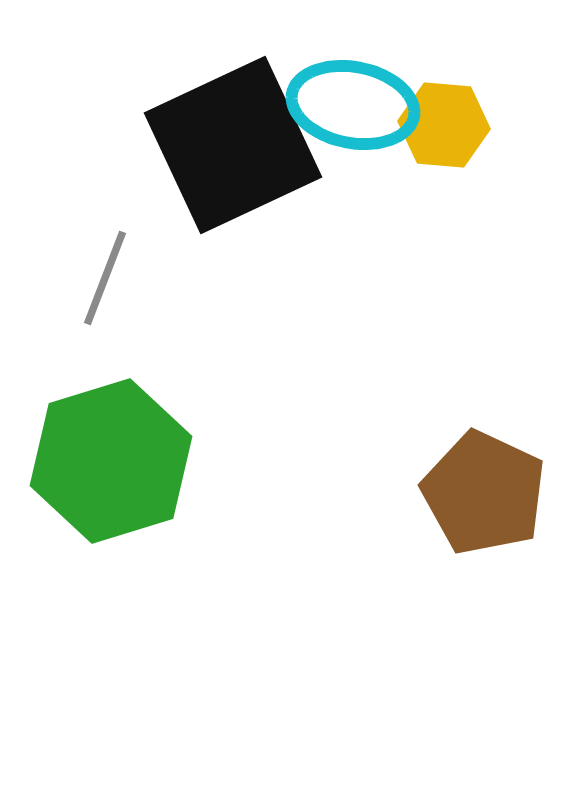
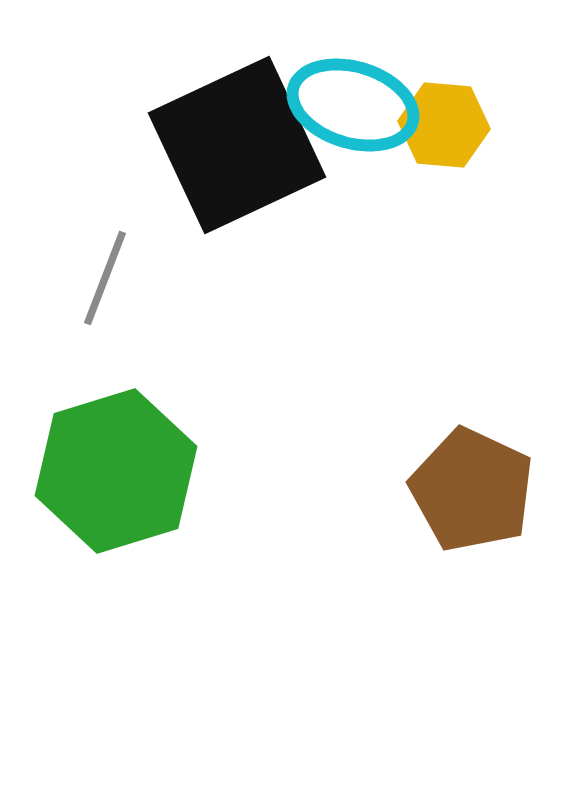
cyan ellipse: rotated 6 degrees clockwise
black square: moved 4 px right
green hexagon: moved 5 px right, 10 px down
brown pentagon: moved 12 px left, 3 px up
